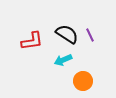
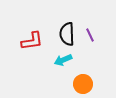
black semicircle: rotated 125 degrees counterclockwise
orange circle: moved 3 px down
